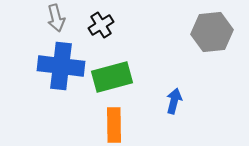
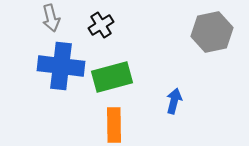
gray arrow: moved 5 px left
gray hexagon: rotated 6 degrees counterclockwise
